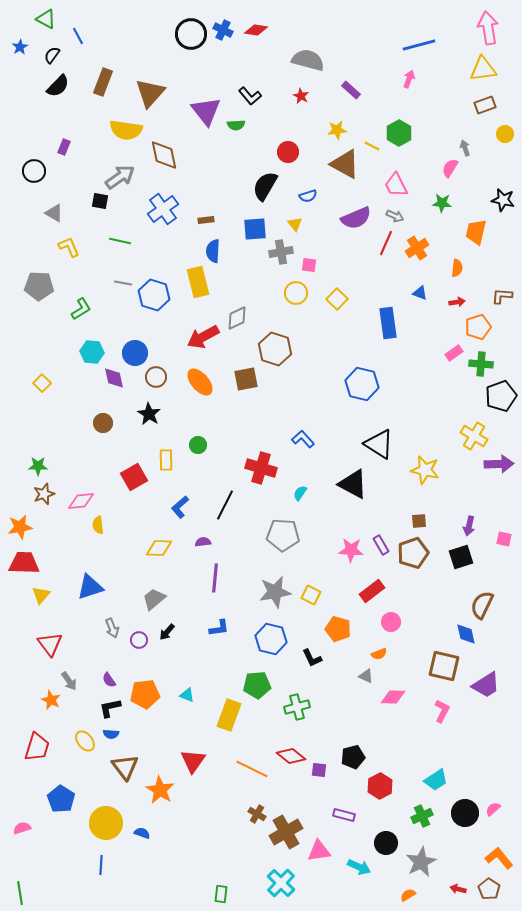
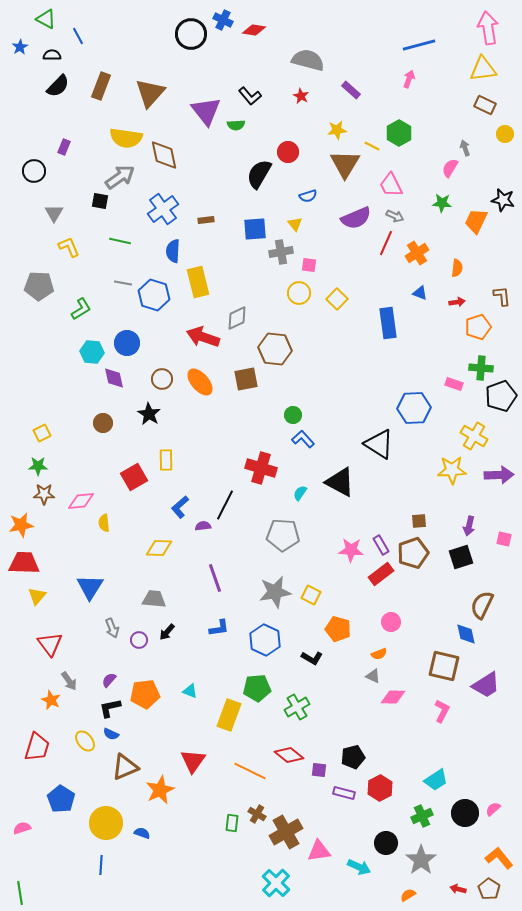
blue cross at (223, 30): moved 10 px up
red diamond at (256, 30): moved 2 px left
black semicircle at (52, 55): rotated 54 degrees clockwise
brown rectangle at (103, 82): moved 2 px left, 4 px down
brown rectangle at (485, 105): rotated 45 degrees clockwise
yellow semicircle at (126, 130): moved 8 px down
brown triangle at (345, 164): rotated 32 degrees clockwise
pink trapezoid at (396, 185): moved 5 px left
black semicircle at (265, 186): moved 6 px left, 12 px up
gray triangle at (54, 213): rotated 30 degrees clockwise
orange trapezoid at (476, 232): moved 11 px up; rotated 12 degrees clockwise
orange cross at (417, 248): moved 5 px down
blue semicircle at (213, 251): moved 40 px left
yellow circle at (296, 293): moved 3 px right
brown L-shape at (502, 296): rotated 80 degrees clockwise
red arrow at (203, 337): rotated 48 degrees clockwise
brown hexagon at (275, 349): rotated 12 degrees counterclockwise
blue circle at (135, 353): moved 8 px left, 10 px up
pink rectangle at (454, 353): moved 31 px down; rotated 54 degrees clockwise
green cross at (481, 364): moved 4 px down
brown circle at (156, 377): moved 6 px right, 2 px down
yellow square at (42, 383): moved 50 px down; rotated 18 degrees clockwise
blue hexagon at (362, 384): moved 52 px right, 24 px down; rotated 16 degrees counterclockwise
green circle at (198, 445): moved 95 px right, 30 px up
purple arrow at (499, 464): moved 11 px down
yellow star at (425, 470): moved 27 px right; rotated 16 degrees counterclockwise
black triangle at (353, 484): moved 13 px left, 2 px up
brown star at (44, 494): rotated 20 degrees clockwise
yellow semicircle at (98, 525): moved 6 px right, 2 px up
orange star at (20, 527): moved 1 px right, 2 px up
purple semicircle at (203, 542): moved 16 px up
purple line at (215, 578): rotated 24 degrees counterclockwise
blue triangle at (90, 587): rotated 40 degrees counterclockwise
red rectangle at (372, 591): moved 9 px right, 17 px up
yellow triangle at (41, 595): moved 4 px left, 1 px down
gray trapezoid at (154, 599): rotated 45 degrees clockwise
blue hexagon at (271, 639): moved 6 px left, 1 px down; rotated 12 degrees clockwise
black L-shape at (312, 658): rotated 35 degrees counterclockwise
gray triangle at (366, 676): moved 7 px right
purple semicircle at (109, 680): rotated 77 degrees clockwise
green pentagon at (257, 685): moved 3 px down
cyan triangle at (187, 695): moved 3 px right, 4 px up
green cross at (297, 707): rotated 15 degrees counterclockwise
blue semicircle at (111, 734): rotated 21 degrees clockwise
red diamond at (291, 756): moved 2 px left, 1 px up
brown triangle at (125, 767): rotated 44 degrees clockwise
orange line at (252, 769): moved 2 px left, 2 px down
red hexagon at (380, 786): moved 2 px down
orange star at (160, 790): rotated 16 degrees clockwise
purple rectangle at (344, 815): moved 22 px up
gray star at (421, 862): moved 2 px up; rotated 8 degrees counterclockwise
cyan cross at (281, 883): moved 5 px left
green rectangle at (221, 894): moved 11 px right, 71 px up
